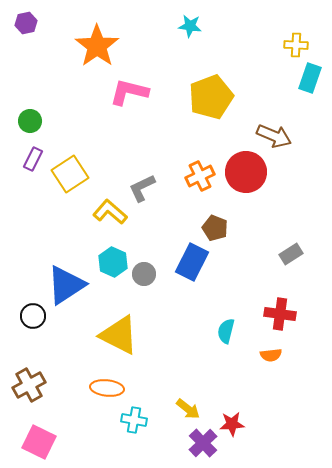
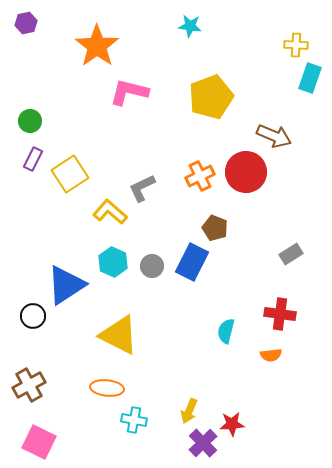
gray circle: moved 8 px right, 8 px up
yellow arrow: moved 1 px right, 2 px down; rotated 75 degrees clockwise
